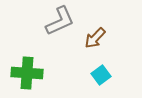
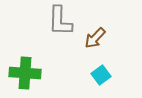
gray L-shape: rotated 116 degrees clockwise
green cross: moved 2 px left
